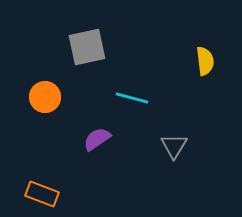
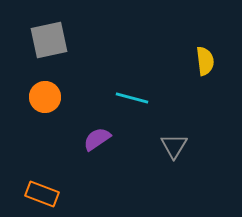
gray square: moved 38 px left, 7 px up
